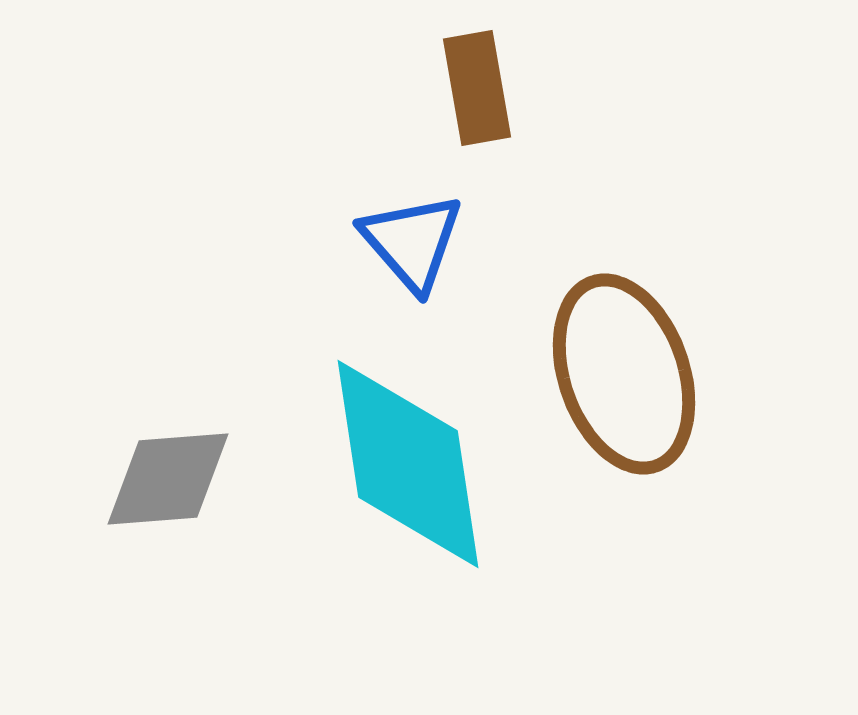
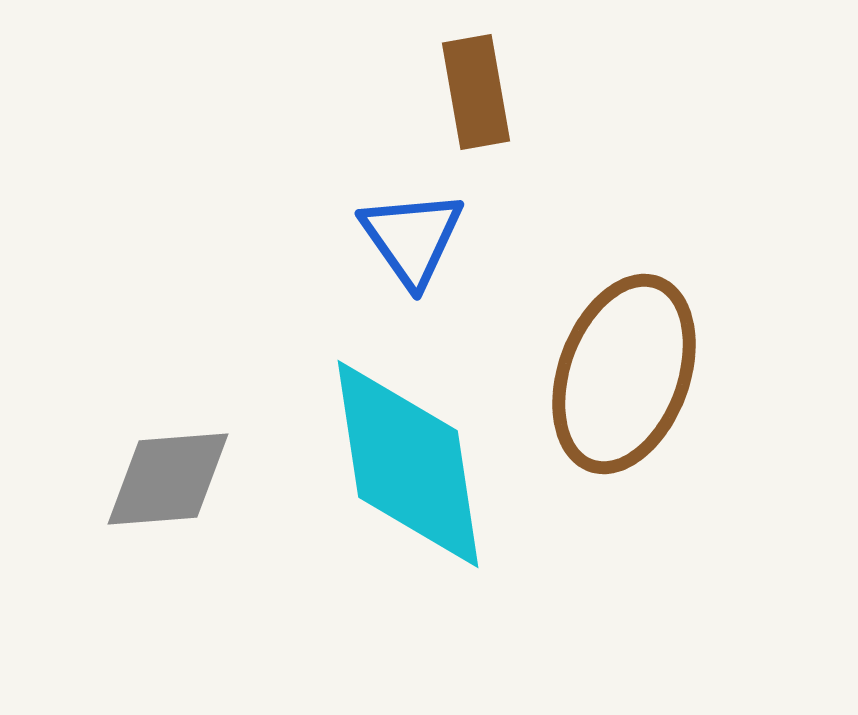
brown rectangle: moved 1 px left, 4 px down
blue triangle: moved 4 px up; rotated 6 degrees clockwise
brown ellipse: rotated 39 degrees clockwise
